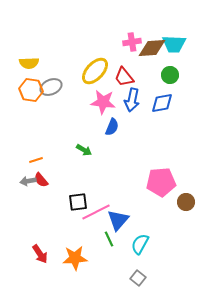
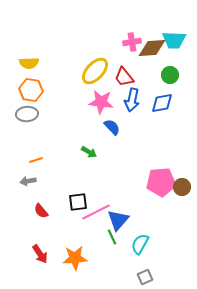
cyan trapezoid: moved 4 px up
gray ellipse: moved 24 px left, 27 px down; rotated 20 degrees clockwise
pink star: moved 2 px left
blue semicircle: rotated 66 degrees counterclockwise
green arrow: moved 5 px right, 2 px down
red semicircle: moved 31 px down
brown circle: moved 4 px left, 15 px up
green line: moved 3 px right, 2 px up
gray square: moved 7 px right, 1 px up; rotated 28 degrees clockwise
